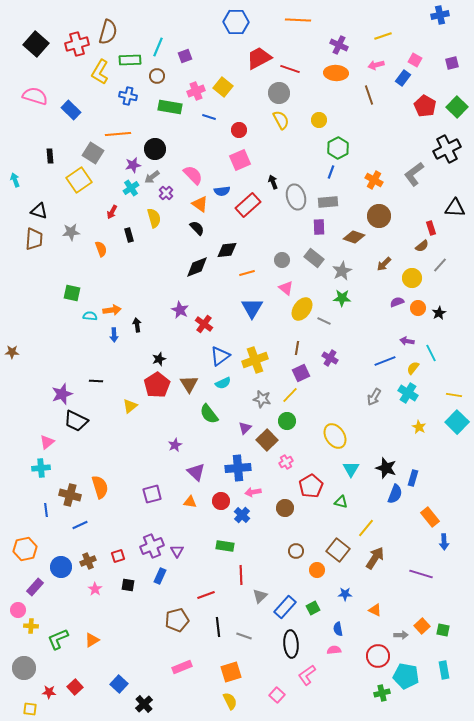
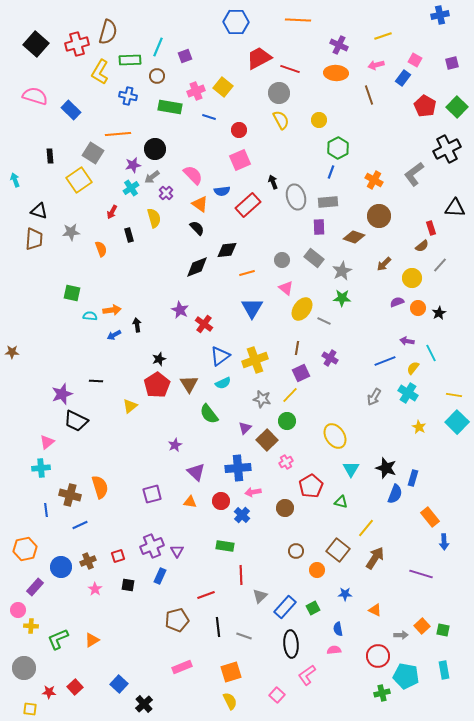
blue arrow at (114, 335): rotated 64 degrees clockwise
